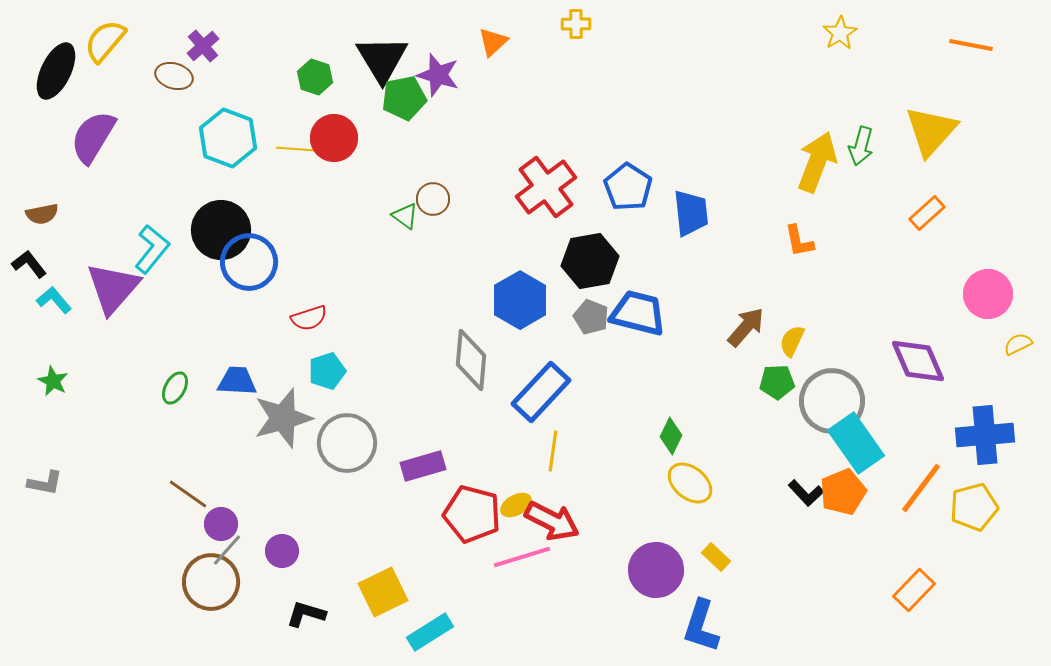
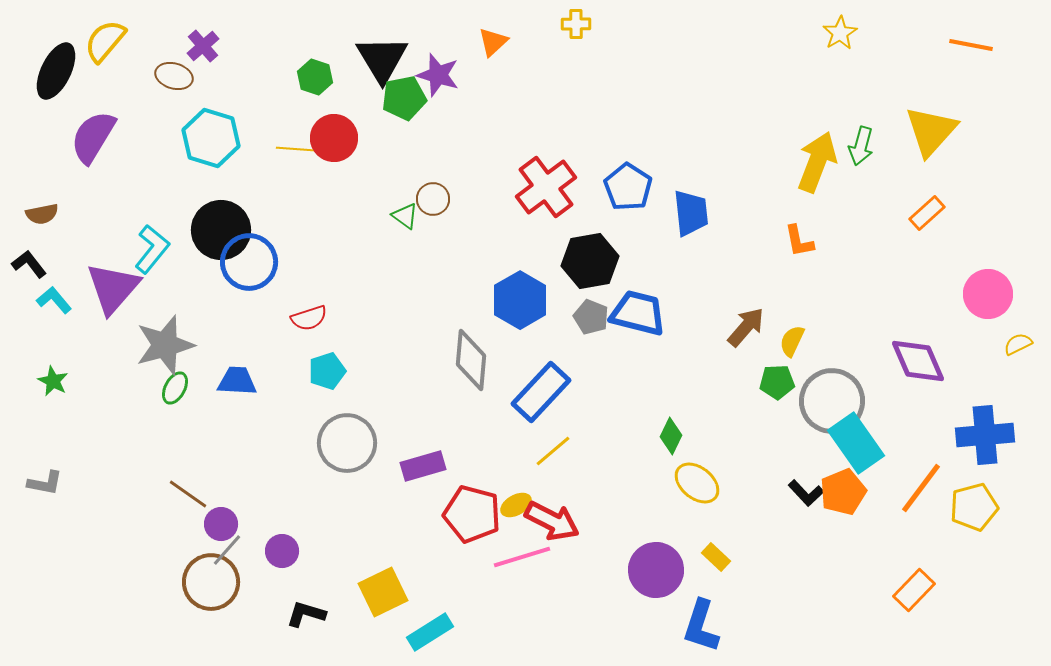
cyan hexagon at (228, 138): moved 17 px left; rotated 4 degrees counterclockwise
gray star at (283, 418): moved 118 px left, 73 px up
yellow line at (553, 451): rotated 42 degrees clockwise
yellow ellipse at (690, 483): moved 7 px right
